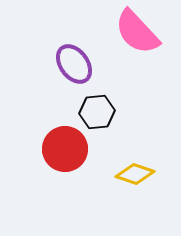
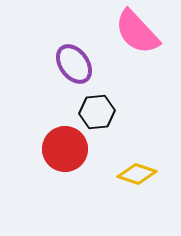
yellow diamond: moved 2 px right
